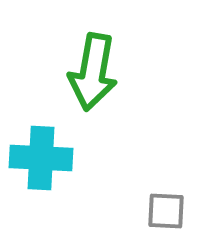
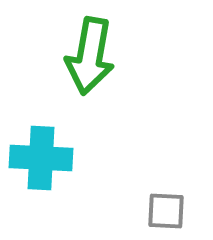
green arrow: moved 3 px left, 16 px up
